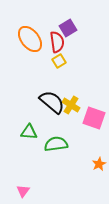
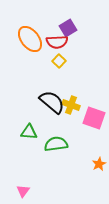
red semicircle: rotated 95 degrees clockwise
yellow square: rotated 16 degrees counterclockwise
yellow cross: rotated 12 degrees counterclockwise
